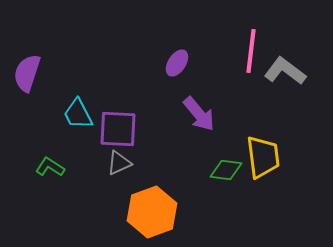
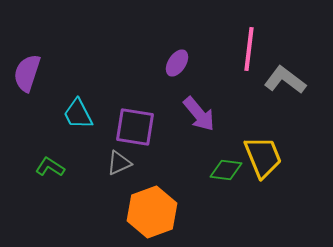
pink line: moved 2 px left, 2 px up
gray L-shape: moved 9 px down
purple square: moved 17 px right, 2 px up; rotated 6 degrees clockwise
yellow trapezoid: rotated 15 degrees counterclockwise
